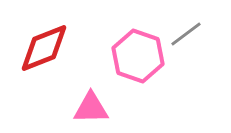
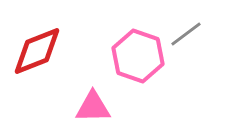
red diamond: moved 7 px left, 3 px down
pink triangle: moved 2 px right, 1 px up
